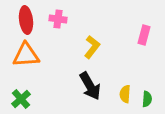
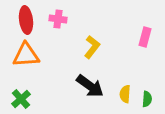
pink rectangle: moved 1 px right, 2 px down
black arrow: rotated 24 degrees counterclockwise
